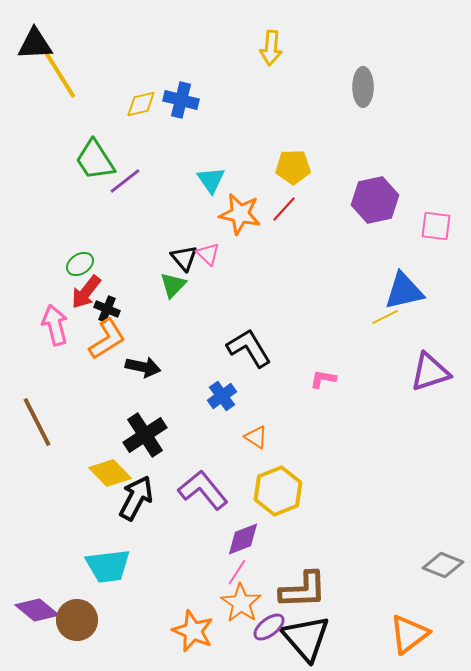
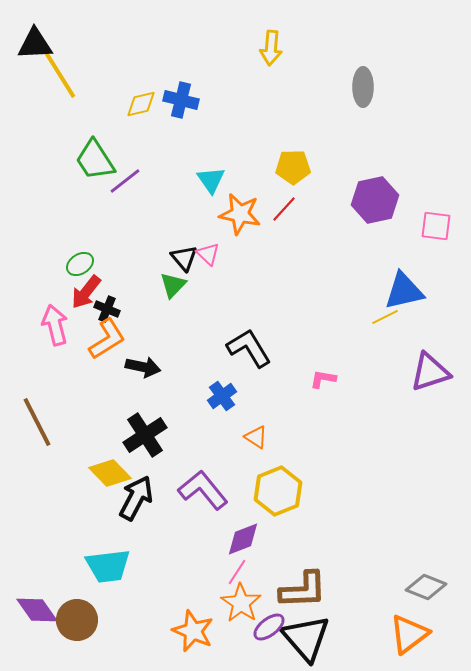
gray diamond at (443, 565): moved 17 px left, 22 px down
purple diamond at (37, 610): rotated 15 degrees clockwise
